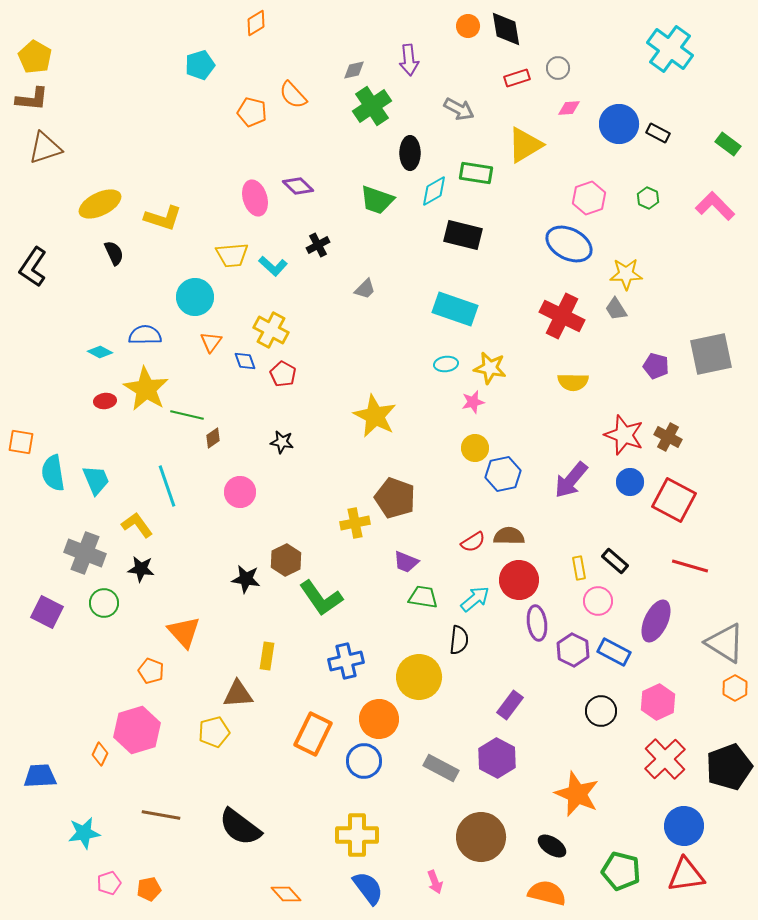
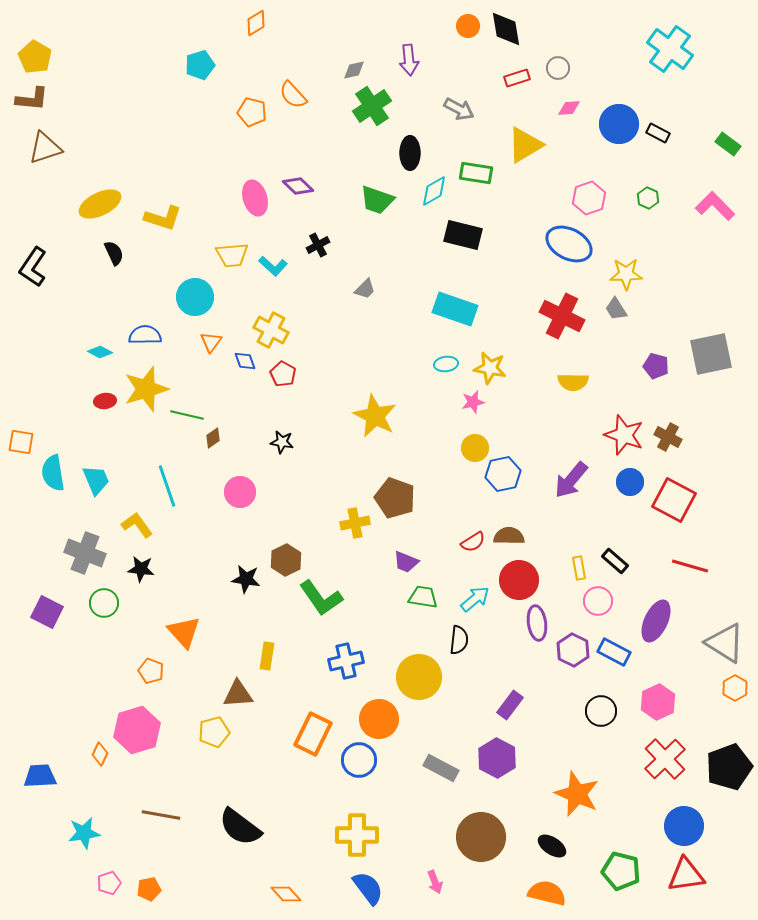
yellow star at (146, 389): rotated 24 degrees clockwise
blue circle at (364, 761): moved 5 px left, 1 px up
